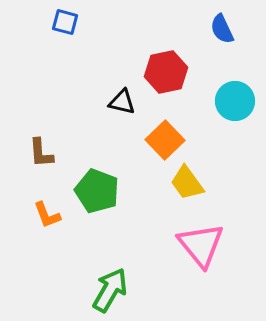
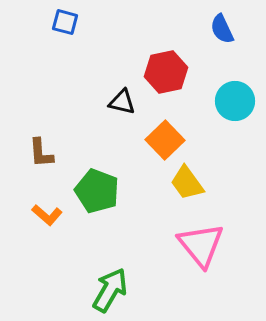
orange L-shape: rotated 28 degrees counterclockwise
